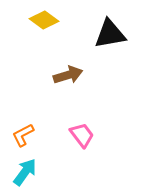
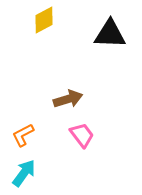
yellow diamond: rotated 64 degrees counterclockwise
black triangle: rotated 12 degrees clockwise
brown arrow: moved 24 px down
cyan arrow: moved 1 px left, 1 px down
